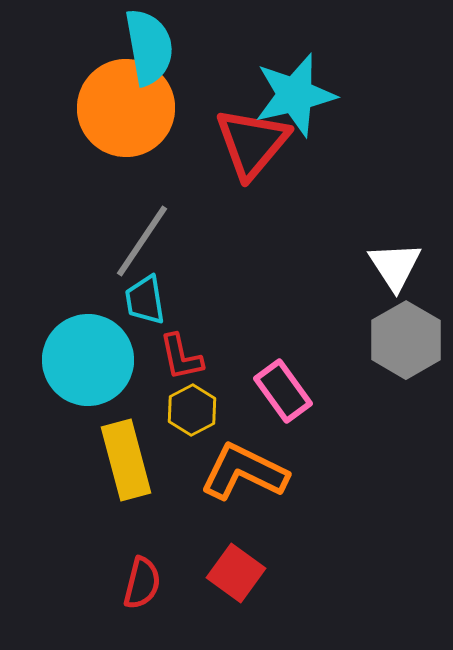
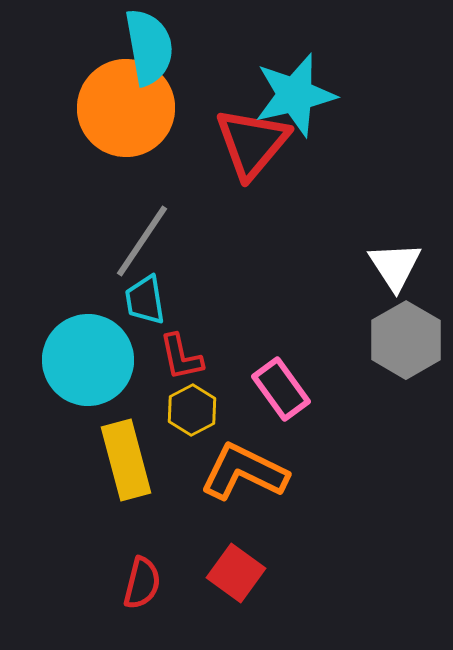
pink rectangle: moved 2 px left, 2 px up
